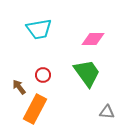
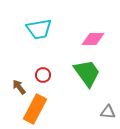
gray triangle: moved 1 px right
